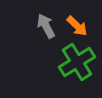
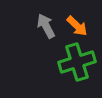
green cross: rotated 15 degrees clockwise
